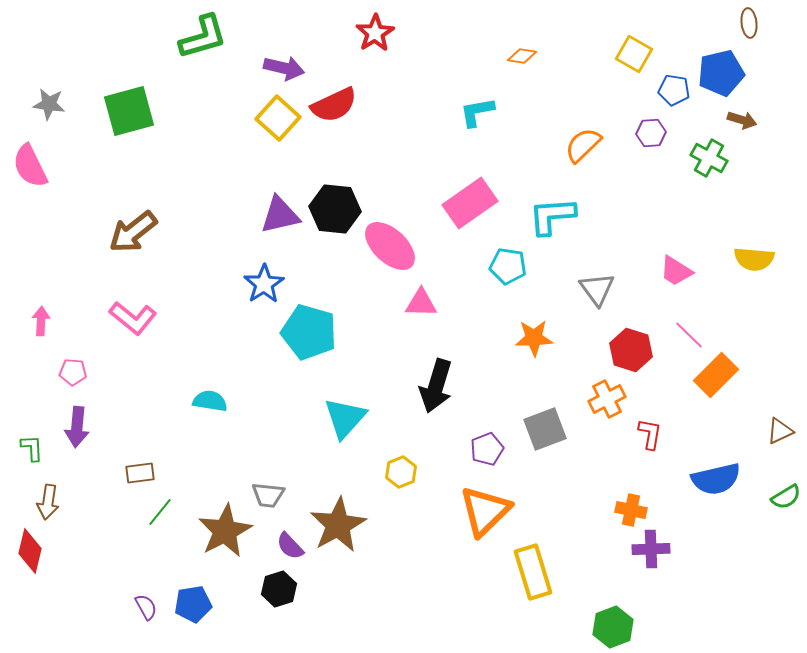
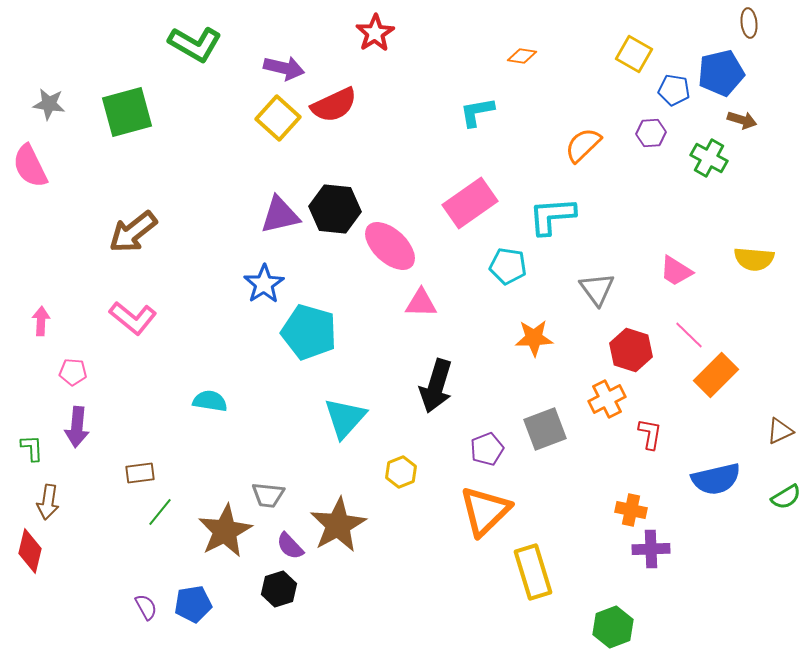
green L-shape at (203, 37): moved 8 px left, 7 px down; rotated 46 degrees clockwise
green square at (129, 111): moved 2 px left, 1 px down
